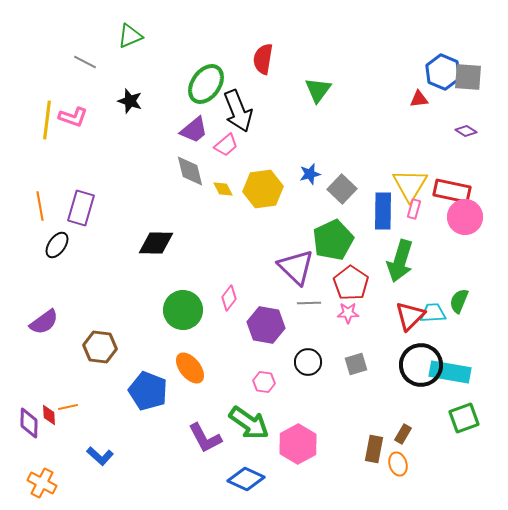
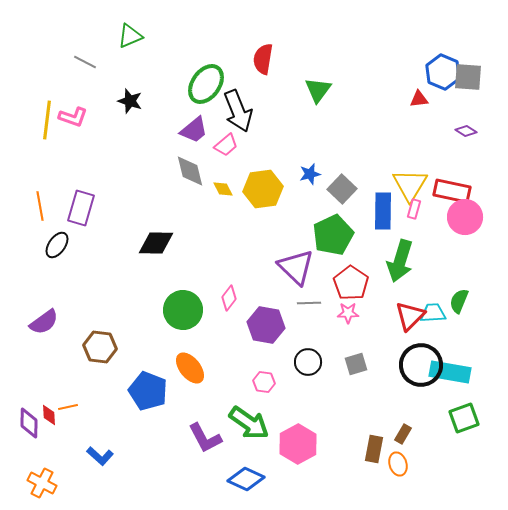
green pentagon at (333, 240): moved 5 px up
